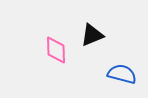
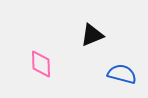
pink diamond: moved 15 px left, 14 px down
